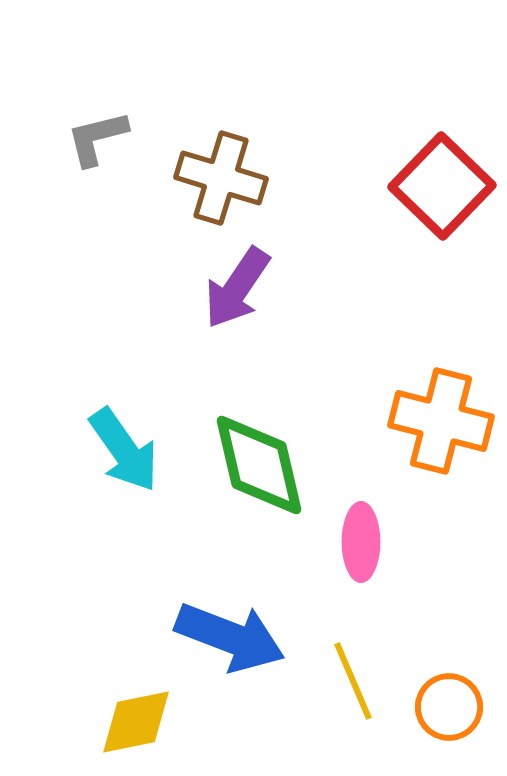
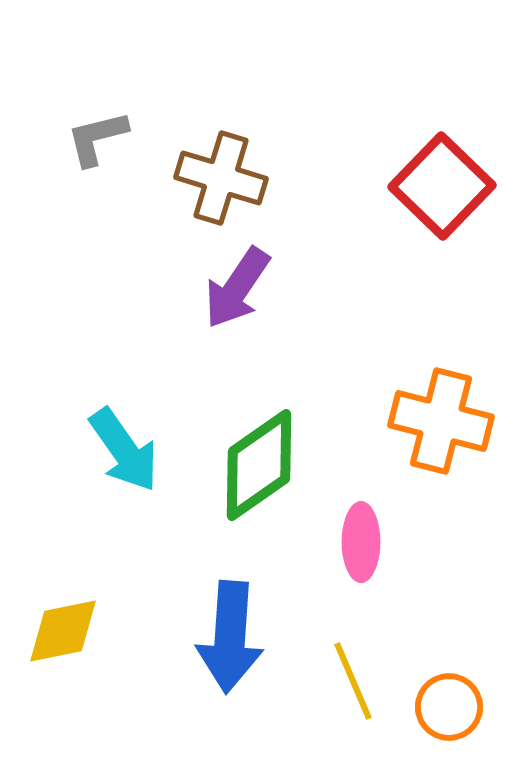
green diamond: rotated 68 degrees clockwise
blue arrow: rotated 73 degrees clockwise
yellow diamond: moved 73 px left, 91 px up
